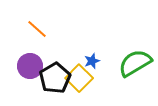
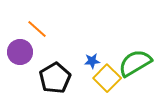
blue star: rotated 14 degrees clockwise
purple circle: moved 10 px left, 14 px up
yellow square: moved 28 px right
